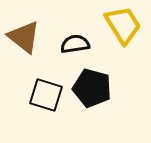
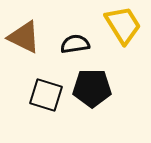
brown triangle: rotated 12 degrees counterclockwise
black pentagon: rotated 15 degrees counterclockwise
